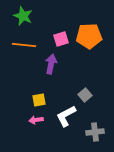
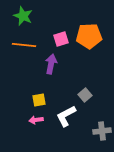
gray cross: moved 7 px right, 1 px up
